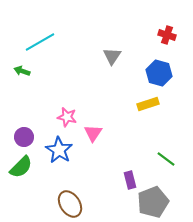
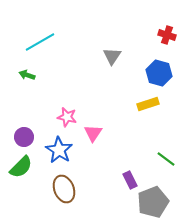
green arrow: moved 5 px right, 4 px down
purple rectangle: rotated 12 degrees counterclockwise
brown ellipse: moved 6 px left, 15 px up; rotated 12 degrees clockwise
